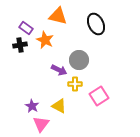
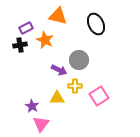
purple rectangle: rotated 64 degrees counterclockwise
yellow cross: moved 2 px down
yellow triangle: moved 2 px left, 8 px up; rotated 28 degrees counterclockwise
